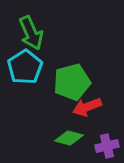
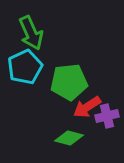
cyan pentagon: rotated 8 degrees clockwise
green pentagon: moved 3 px left; rotated 9 degrees clockwise
red arrow: rotated 12 degrees counterclockwise
purple cross: moved 30 px up
